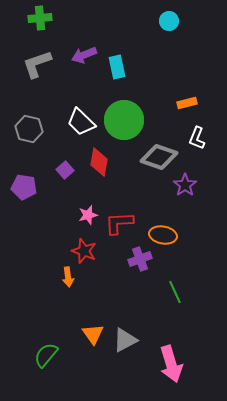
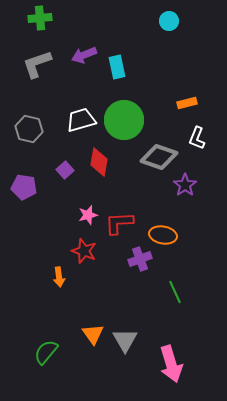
white trapezoid: moved 2 px up; rotated 120 degrees clockwise
orange arrow: moved 9 px left
gray triangle: rotated 32 degrees counterclockwise
green semicircle: moved 3 px up
